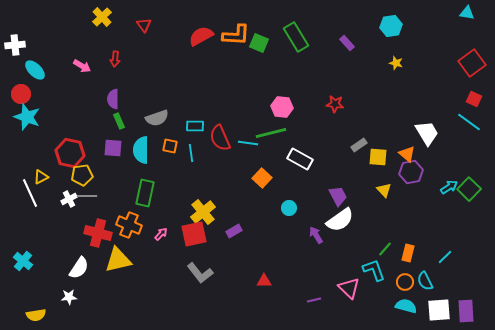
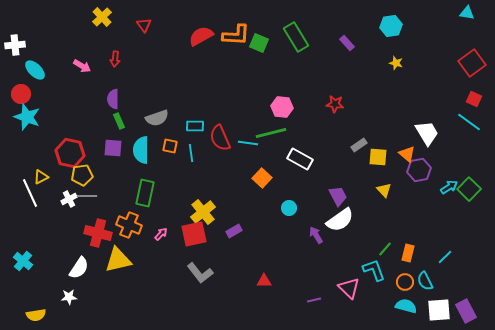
purple hexagon at (411, 172): moved 8 px right, 2 px up
purple rectangle at (466, 311): rotated 25 degrees counterclockwise
